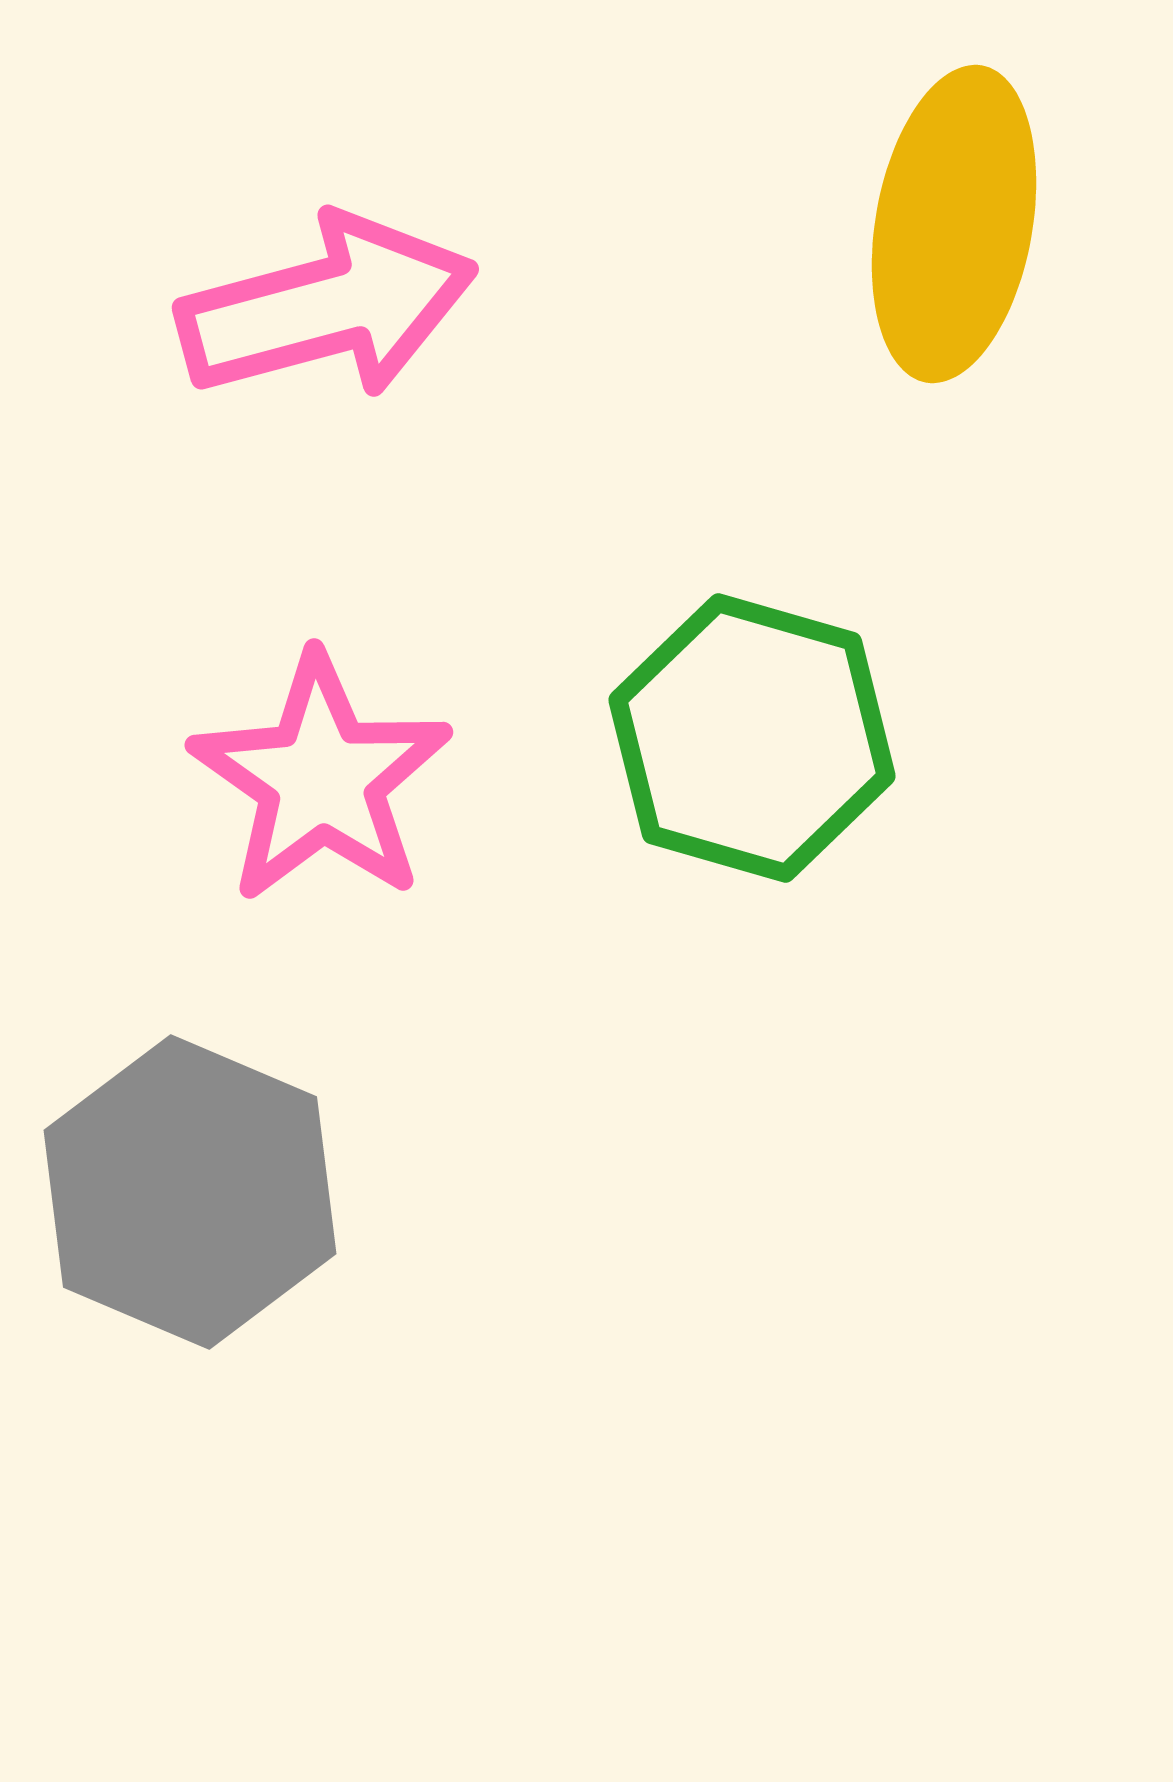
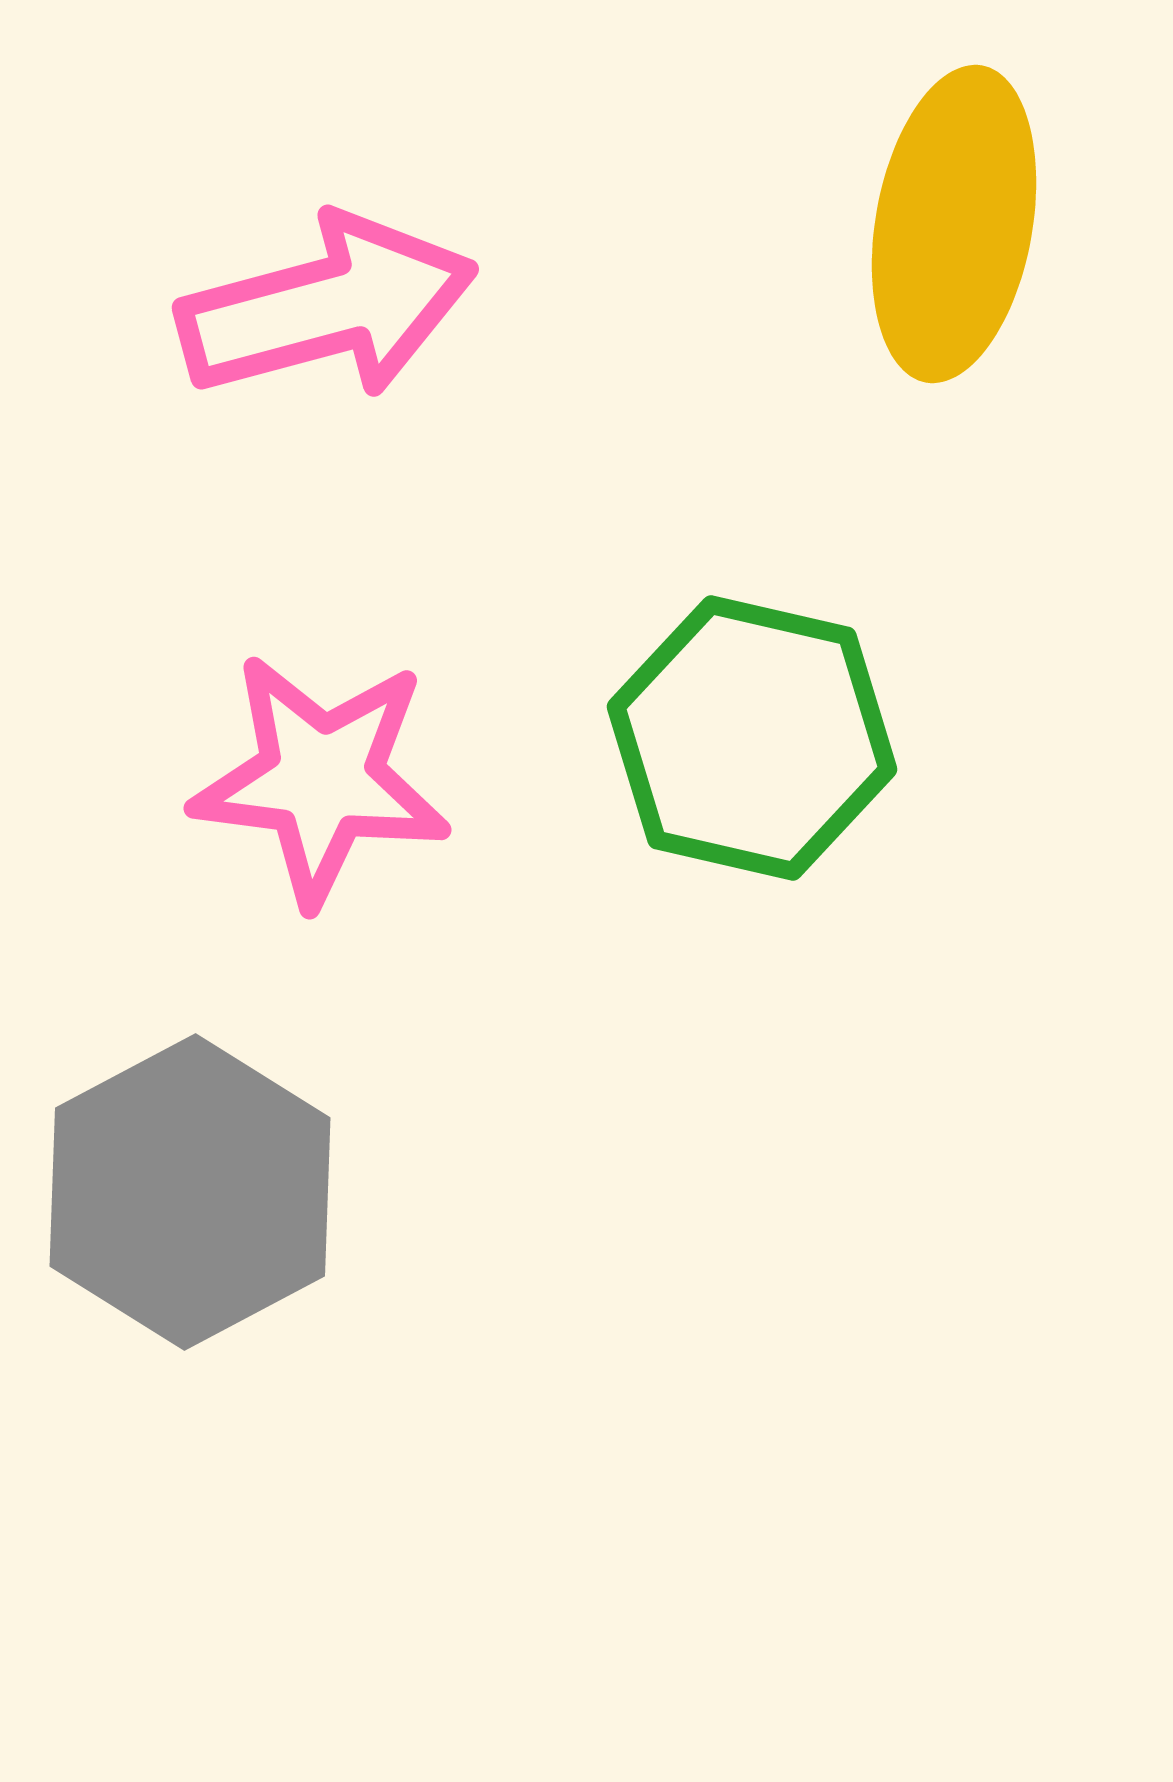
green hexagon: rotated 3 degrees counterclockwise
pink star: rotated 28 degrees counterclockwise
gray hexagon: rotated 9 degrees clockwise
